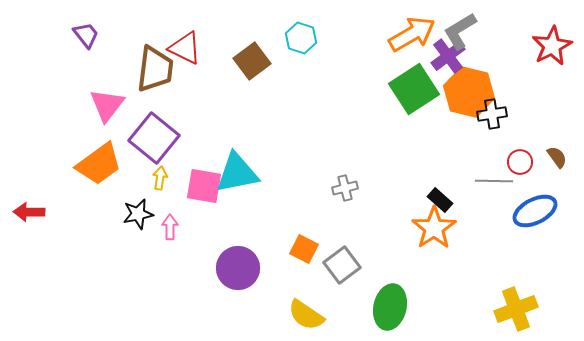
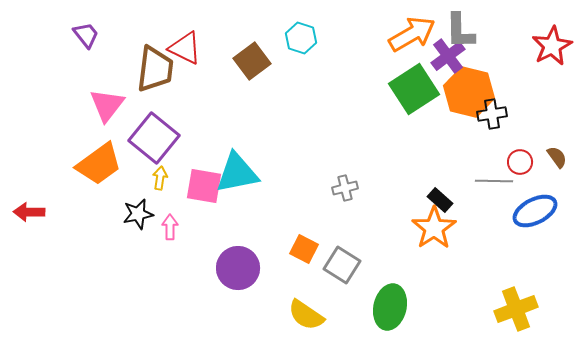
gray L-shape: rotated 60 degrees counterclockwise
gray square: rotated 21 degrees counterclockwise
